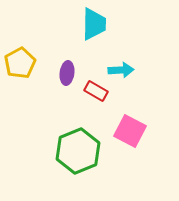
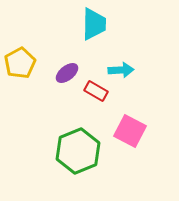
purple ellipse: rotated 45 degrees clockwise
